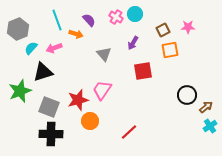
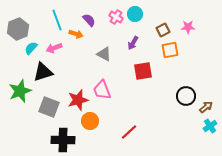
gray triangle: rotated 21 degrees counterclockwise
pink trapezoid: rotated 55 degrees counterclockwise
black circle: moved 1 px left, 1 px down
black cross: moved 12 px right, 6 px down
